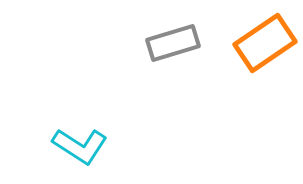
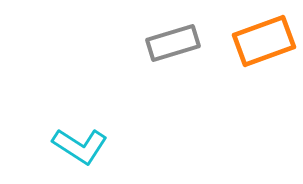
orange rectangle: moved 1 px left, 2 px up; rotated 14 degrees clockwise
